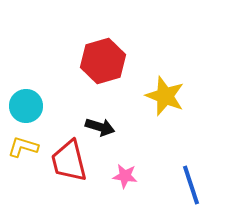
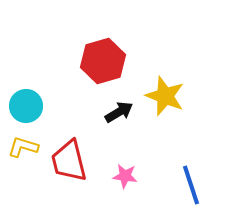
black arrow: moved 19 px right, 15 px up; rotated 48 degrees counterclockwise
